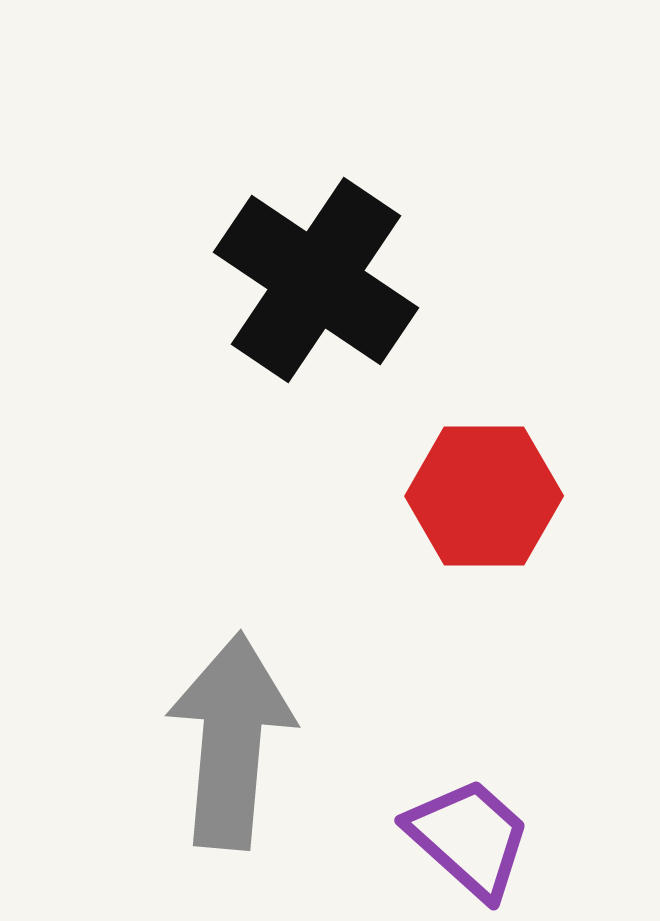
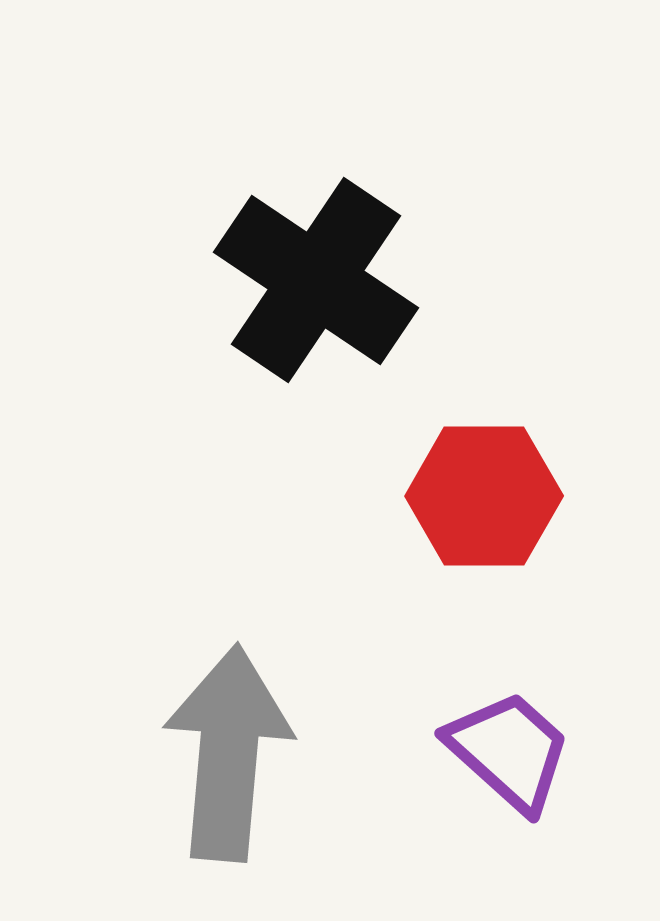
gray arrow: moved 3 px left, 12 px down
purple trapezoid: moved 40 px right, 87 px up
